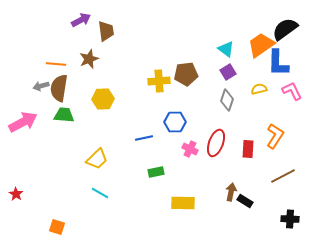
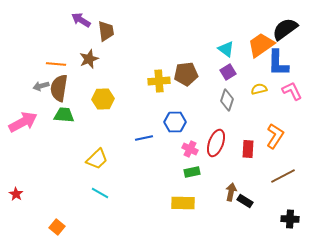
purple arrow: rotated 120 degrees counterclockwise
green rectangle: moved 36 px right
orange square: rotated 21 degrees clockwise
